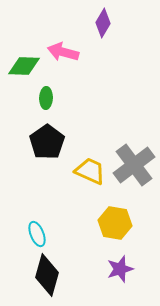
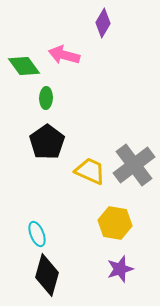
pink arrow: moved 1 px right, 3 px down
green diamond: rotated 52 degrees clockwise
